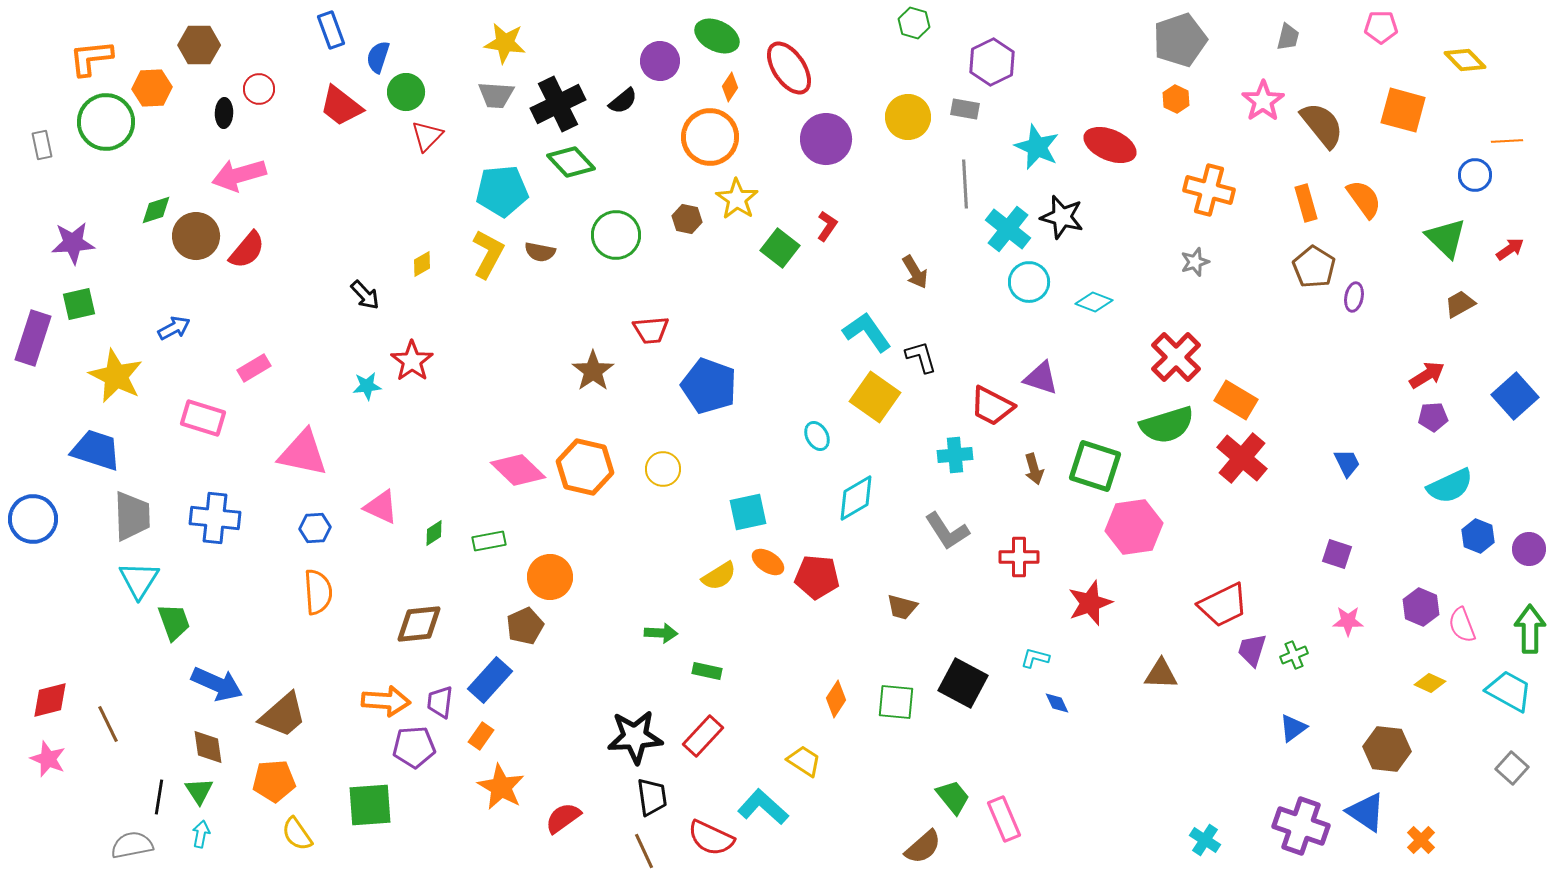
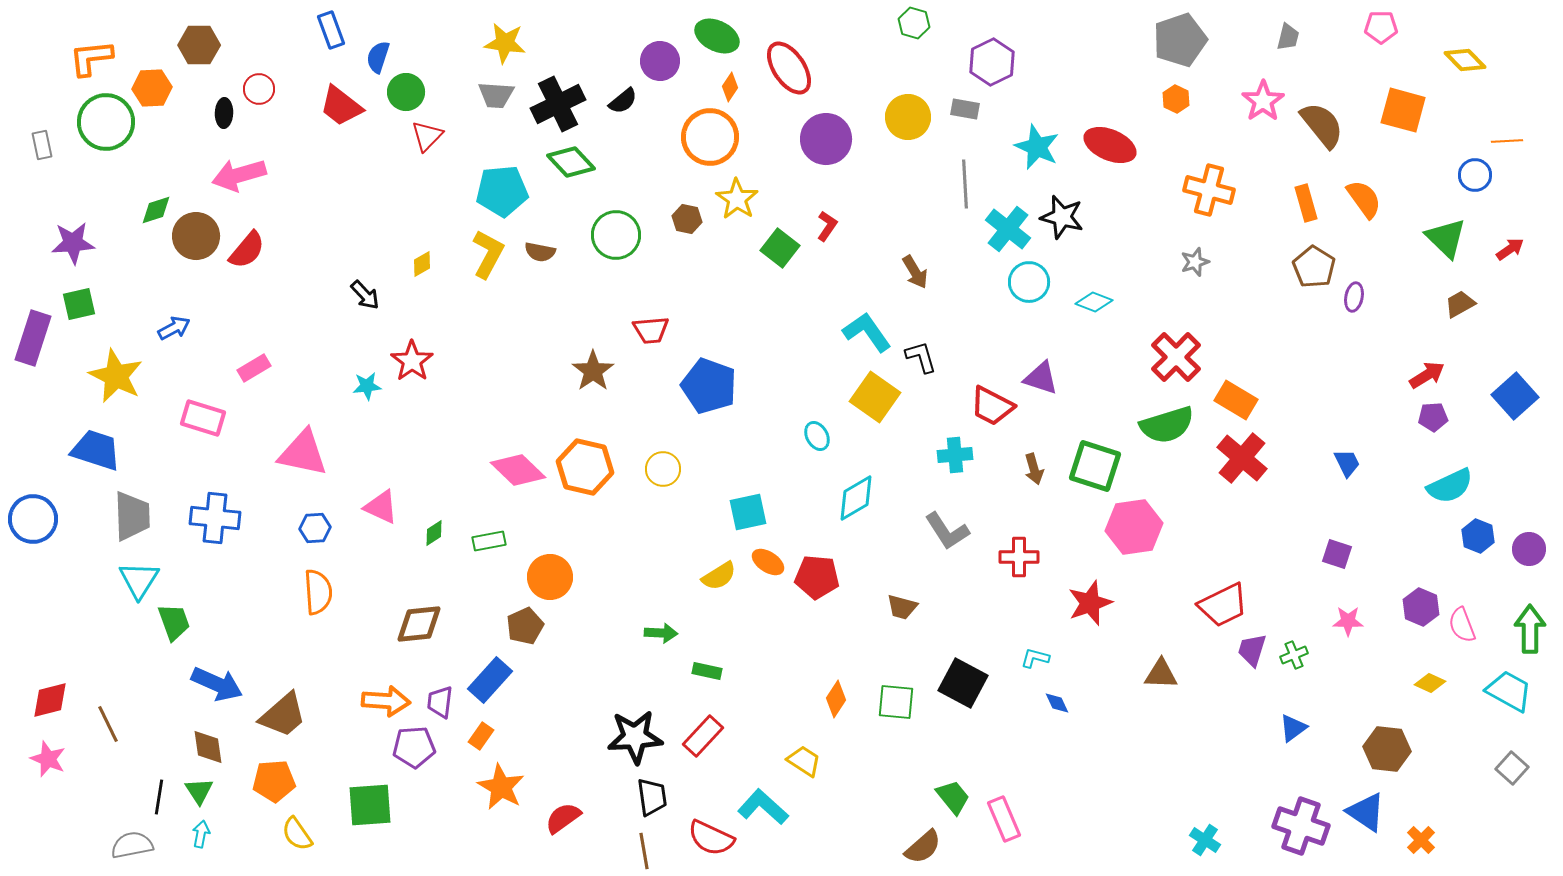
brown line at (644, 851): rotated 15 degrees clockwise
